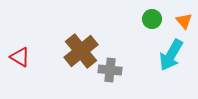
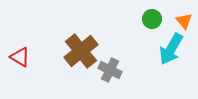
cyan arrow: moved 6 px up
gray cross: rotated 20 degrees clockwise
